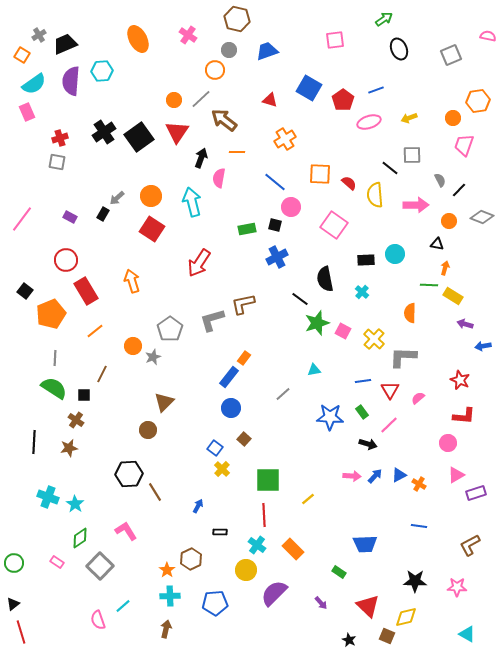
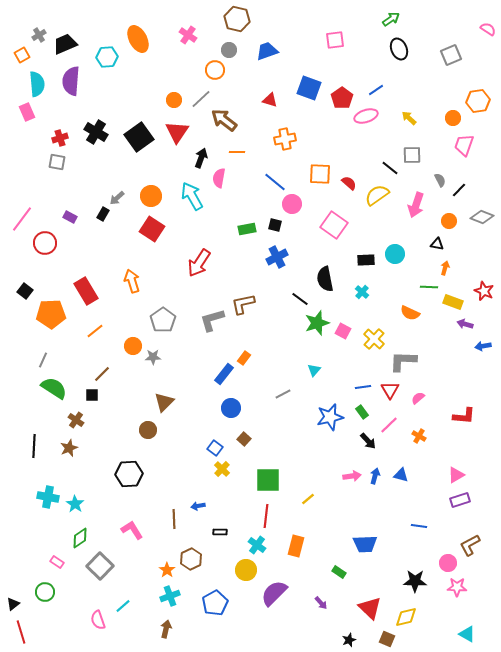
green arrow at (384, 19): moved 7 px right
pink semicircle at (488, 36): moved 7 px up; rotated 21 degrees clockwise
orange square at (22, 55): rotated 28 degrees clockwise
cyan hexagon at (102, 71): moved 5 px right, 14 px up
cyan semicircle at (34, 84): moved 3 px right; rotated 60 degrees counterclockwise
blue square at (309, 88): rotated 10 degrees counterclockwise
blue line at (376, 90): rotated 14 degrees counterclockwise
red pentagon at (343, 100): moved 1 px left, 2 px up
yellow arrow at (409, 118): rotated 63 degrees clockwise
pink ellipse at (369, 122): moved 3 px left, 6 px up
black cross at (104, 132): moved 8 px left; rotated 25 degrees counterclockwise
orange cross at (285, 139): rotated 20 degrees clockwise
yellow semicircle at (375, 195): moved 2 px right; rotated 60 degrees clockwise
cyan arrow at (192, 202): moved 6 px up; rotated 16 degrees counterclockwise
pink arrow at (416, 205): rotated 110 degrees clockwise
pink circle at (291, 207): moved 1 px right, 3 px up
red circle at (66, 260): moved 21 px left, 17 px up
green line at (429, 285): moved 2 px down
yellow rectangle at (453, 296): moved 6 px down; rotated 12 degrees counterclockwise
orange semicircle at (410, 313): rotated 66 degrees counterclockwise
orange pentagon at (51, 314): rotated 20 degrees clockwise
gray pentagon at (170, 329): moved 7 px left, 9 px up
gray star at (153, 357): rotated 21 degrees clockwise
gray L-shape at (403, 357): moved 4 px down
gray line at (55, 358): moved 12 px left, 2 px down; rotated 21 degrees clockwise
cyan triangle at (314, 370): rotated 40 degrees counterclockwise
brown line at (102, 374): rotated 18 degrees clockwise
blue rectangle at (229, 377): moved 5 px left, 3 px up
red star at (460, 380): moved 24 px right, 89 px up
blue line at (363, 381): moved 6 px down
gray line at (283, 394): rotated 14 degrees clockwise
black square at (84, 395): moved 8 px right
blue star at (330, 417): rotated 16 degrees counterclockwise
black line at (34, 442): moved 4 px down
pink circle at (448, 443): moved 120 px down
black arrow at (368, 444): moved 3 px up; rotated 30 degrees clockwise
brown star at (69, 448): rotated 12 degrees counterclockwise
blue triangle at (399, 475): moved 2 px right; rotated 42 degrees clockwise
pink arrow at (352, 476): rotated 12 degrees counterclockwise
blue arrow at (375, 476): rotated 28 degrees counterclockwise
orange cross at (419, 484): moved 48 px up
brown line at (155, 492): moved 19 px right, 27 px down; rotated 30 degrees clockwise
purple rectangle at (476, 493): moved 16 px left, 7 px down
cyan cross at (48, 497): rotated 10 degrees counterclockwise
blue arrow at (198, 506): rotated 128 degrees counterclockwise
red line at (264, 515): moved 2 px right, 1 px down; rotated 10 degrees clockwise
pink L-shape at (126, 531): moved 6 px right, 1 px up
orange rectangle at (293, 549): moved 3 px right, 3 px up; rotated 60 degrees clockwise
green circle at (14, 563): moved 31 px right, 29 px down
cyan cross at (170, 596): rotated 18 degrees counterclockwise
blue pentagon at (215, 603): rotated 25 degrees counterclockwise
red triangle at (368, 606): moved 2 px right, 2 px down
brown square at (387, 636): moved 3 px down
black star at (349, 640): rotated 24 degrees clockwise
